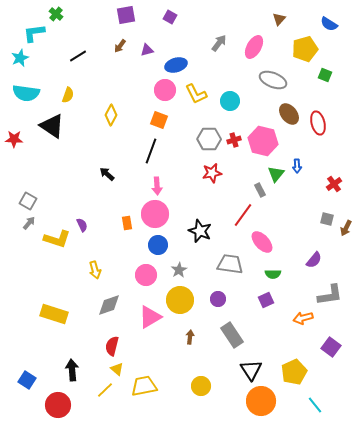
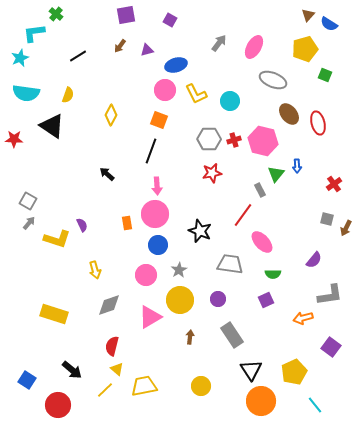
purple square at (170, 17): moved 3 px down
brown triangle at (279, 19): moved 29 px right, 4 px up
black arrow at (72, 370): rotated 135 degrees clockwise
